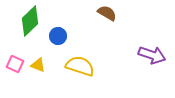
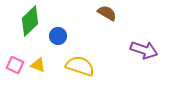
purple arrow: moved 8 px left, 5 px up
pink square: moved 1 px down
